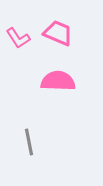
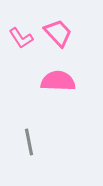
pink trapezoid: rotated 24 degrees clockwise
pink L-shape: moved 3 px right
